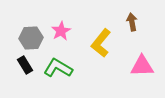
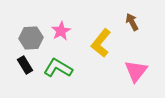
brown arrow: rotated 18 degrees counterclockwise
pink triangle: moved 6 px left, 5 px down; rotated 50 degrees counterclockwise
